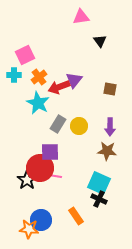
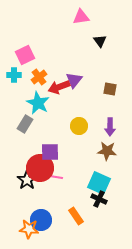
gray rectangle: moved 33 px left
pink line: moved 1 px right, 1 px down
